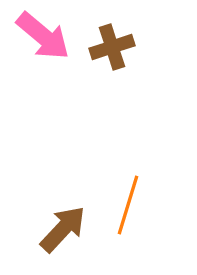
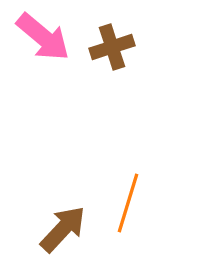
pink arrow: moved 1 px down
orange line: moved 2 px up
